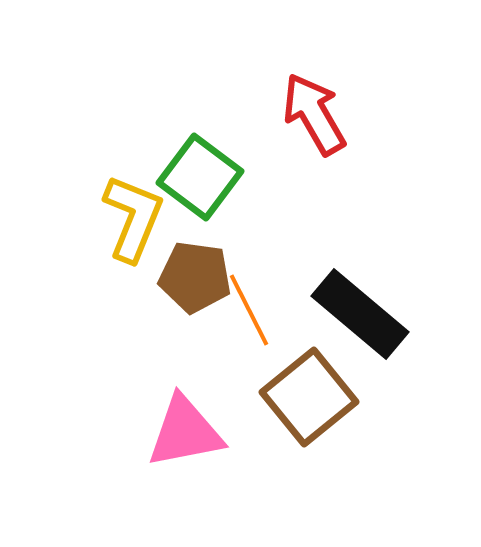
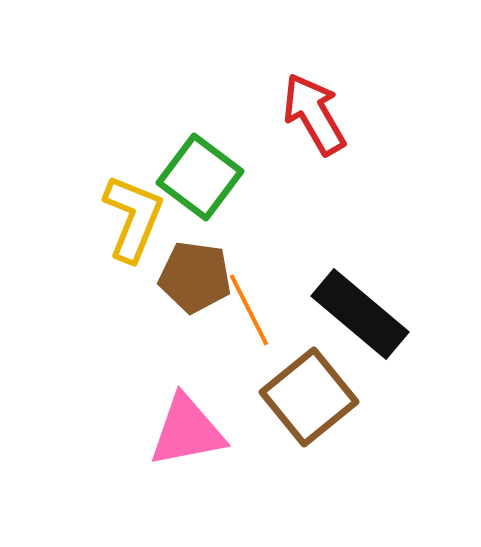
pink triangle: moved 2 px right, 1 px up
